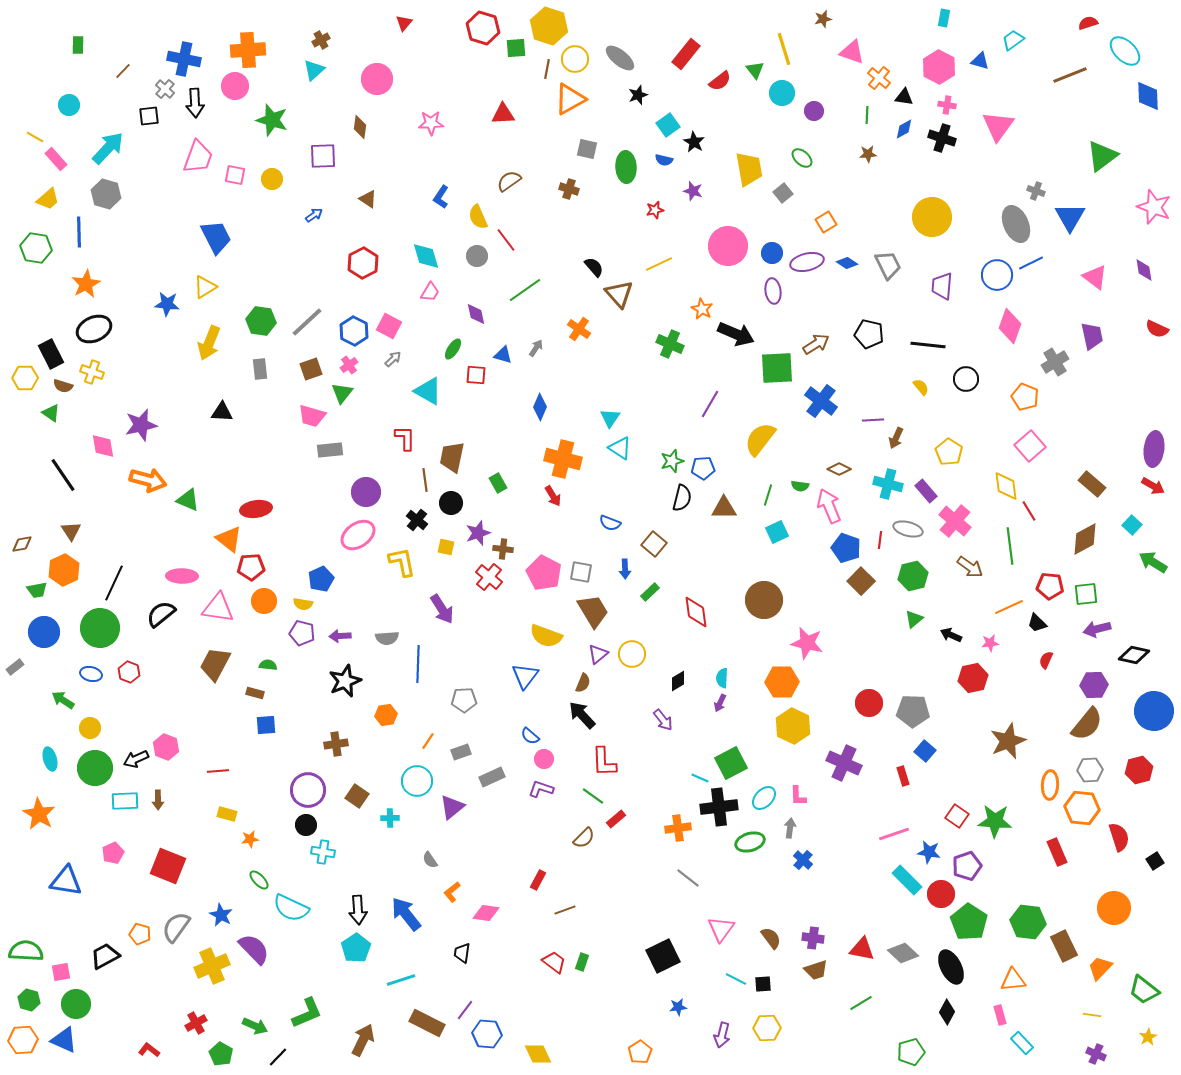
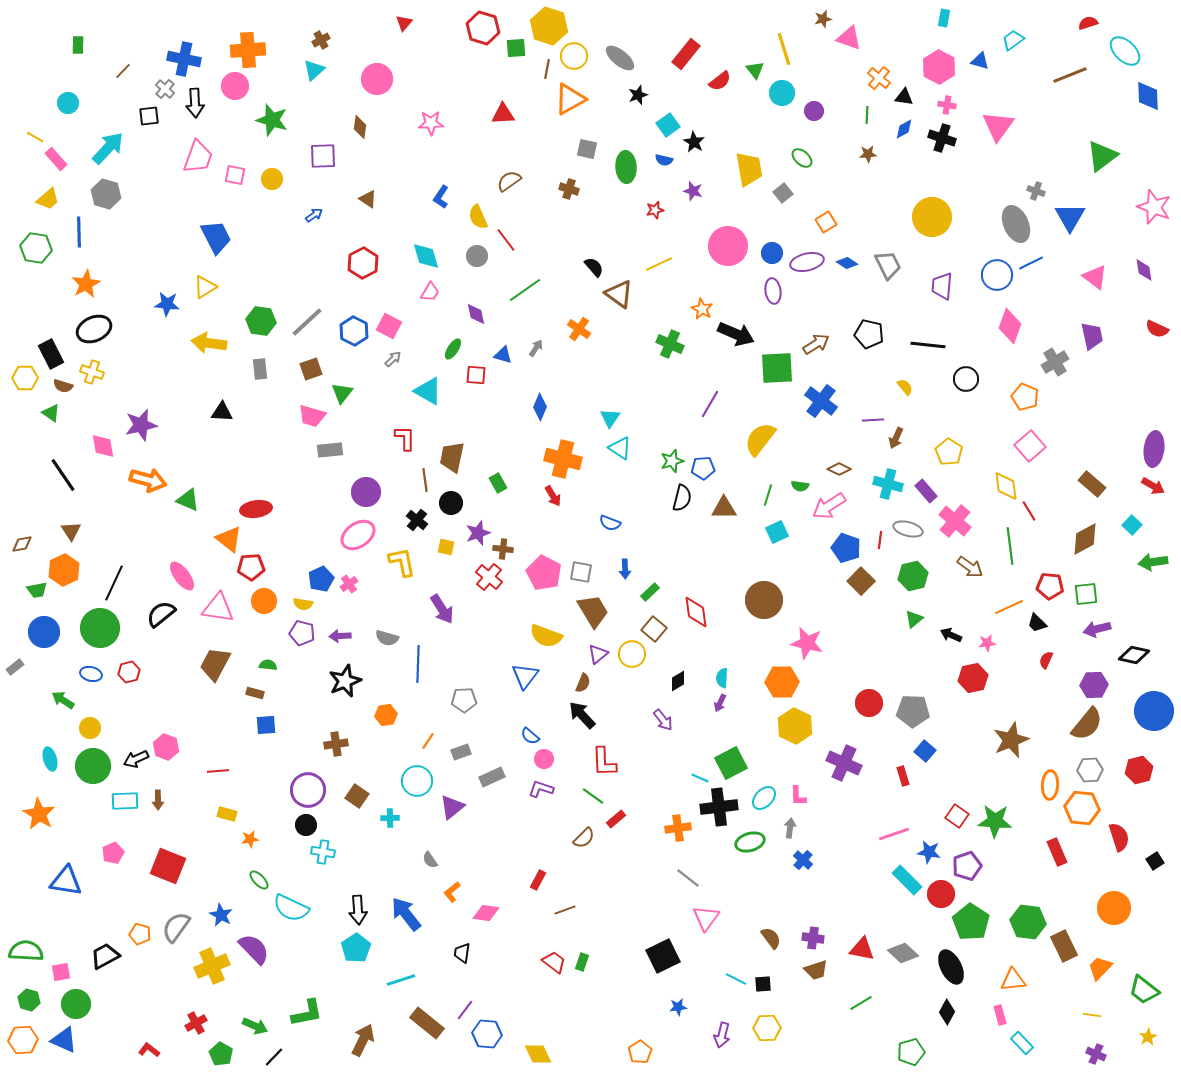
pink triangle at (852, 52): moved 3 px left, 14 px up
yellow circle at (575, 59): moved 1 px left, 3 px up
cyan circle at (69, 105): moved 1 px left, 2 px up
brown triangle at (619, 294): rotated 12 degrees counterclockwise
yellow arrow at (209, 343): rotated 76 degrees clockwise
pink cross at (349, 365): moved 219 px down
yellow semicircle at (921, 387): moved 16 px left
pink arrow at (829, 506): rotated 100 degrees counterclockwise
brown square at (654, 544): moved 85 px down
green arrow at (1153, 562): rotated 40 degrees counterclockwise
pink ellipse at (182, 576): rotated 52 degrees clockwise
gray semicircle at (387, 638): rotated 20 degrees clockwise
pink star at (990, 643): moved 3 px left
red hexagon at (129, 672): rotated 25 degrees clockwise
yellow hexagon at (793, 726): moved 2 px right
brown star at (1008, 741): moved 3 px right, 1 px up
green circle at (95, 768): moved 2 px left, 2 px up
green pentagon at (969, 922): moved 2 px right
pink triangle at (721, 929): moved 15 px left, 11 px up
green L-shape at (307, 1013): rotated 12 degrees clockwise
brown rectangle at (427, 1023): rotated 12 degrees clockwise
black line at (278, 1057): moved 4 px left
